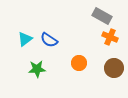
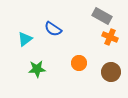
blue semicircle: moved 4 px right, 11 px up
brown circle: moved 3 px left, 4 px down
